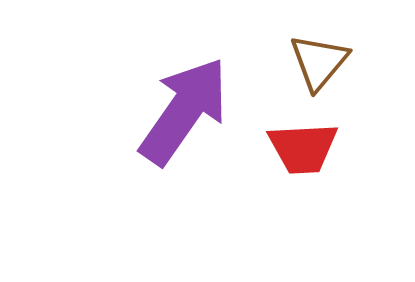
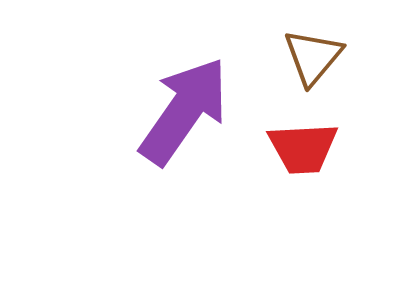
brown triangle: moved 6 px left, 5 px up
